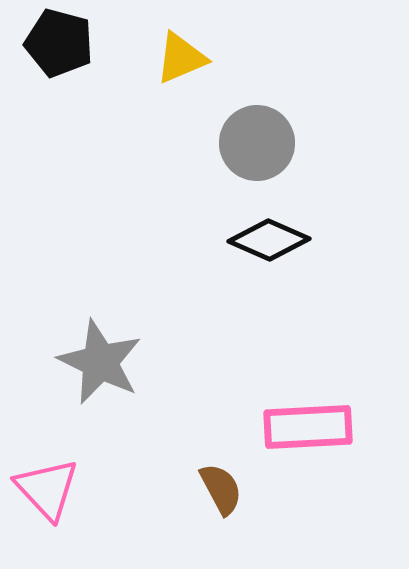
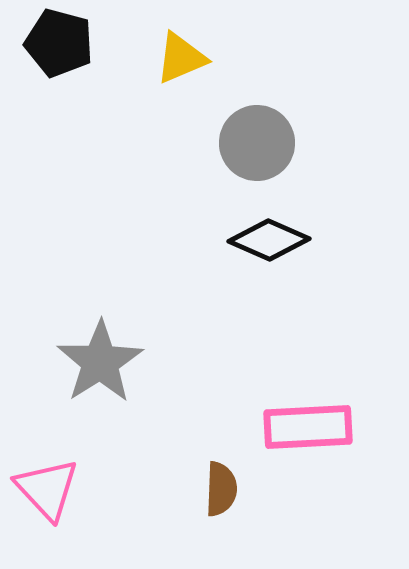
gray star: rotated 14 degrees clockwise
brown semicircle: rotated 30 degrees clockwise
